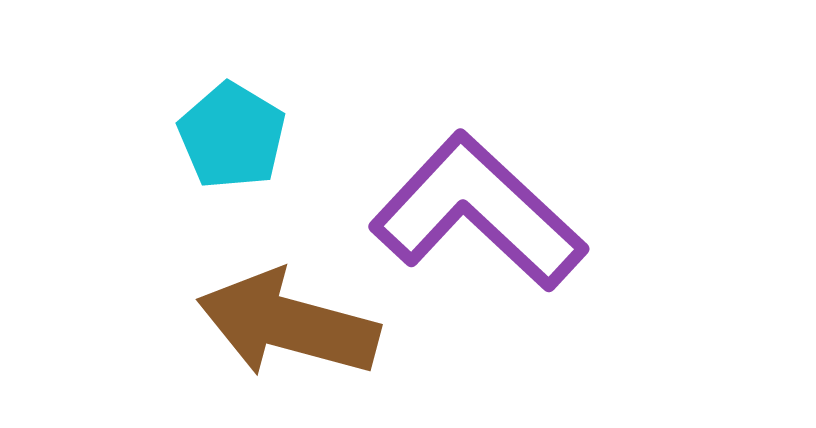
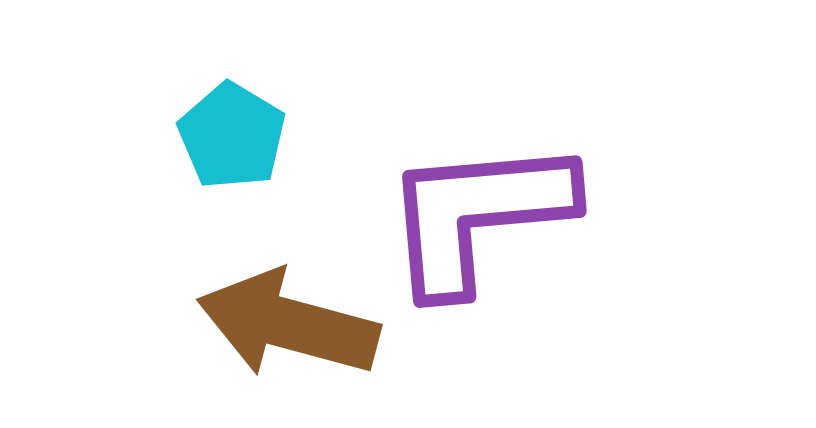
purple L-shape: moved 3 px down; rotated 48 degrees counterclockwise
